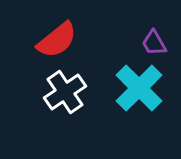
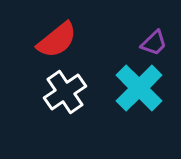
purple trapezoid: rotated 104 degrees counterclockwise
